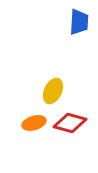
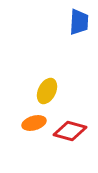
yellow ellipse: moved 6 px left
red diamond: moved 8 px down
